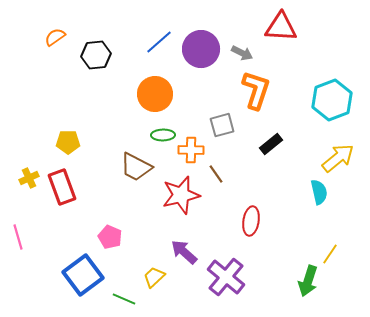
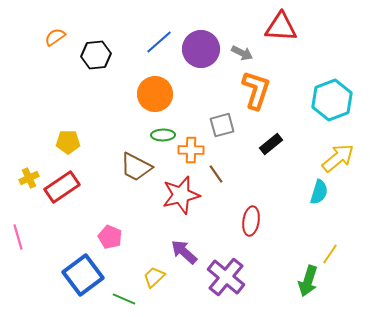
red rectangle: rotated 76 degrees clockwise
cyan semicircle: rotated 30 degrees clockwise
